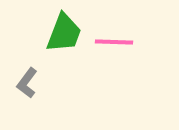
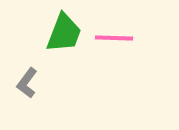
pink line: moved 4 px up
